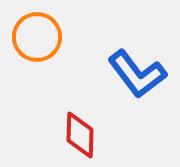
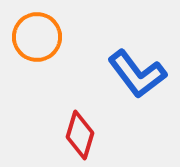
red diamond: rotated 15 degrees clockwise
